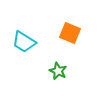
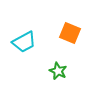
cyan trapezoid: rotated 60 degrees counterclockwise
